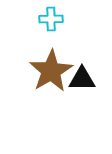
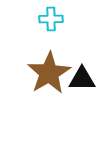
brown star: moved 2 px left, 2 px down
